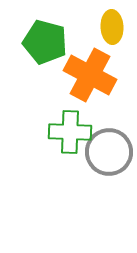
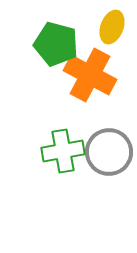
yellow ellipse: rotated 24 degrees clockwise
green pentagon: moved 11 px right, 2 px down
green cross: moved 7 px left, 19 px down; rotated 12 degrees counterclockwise
